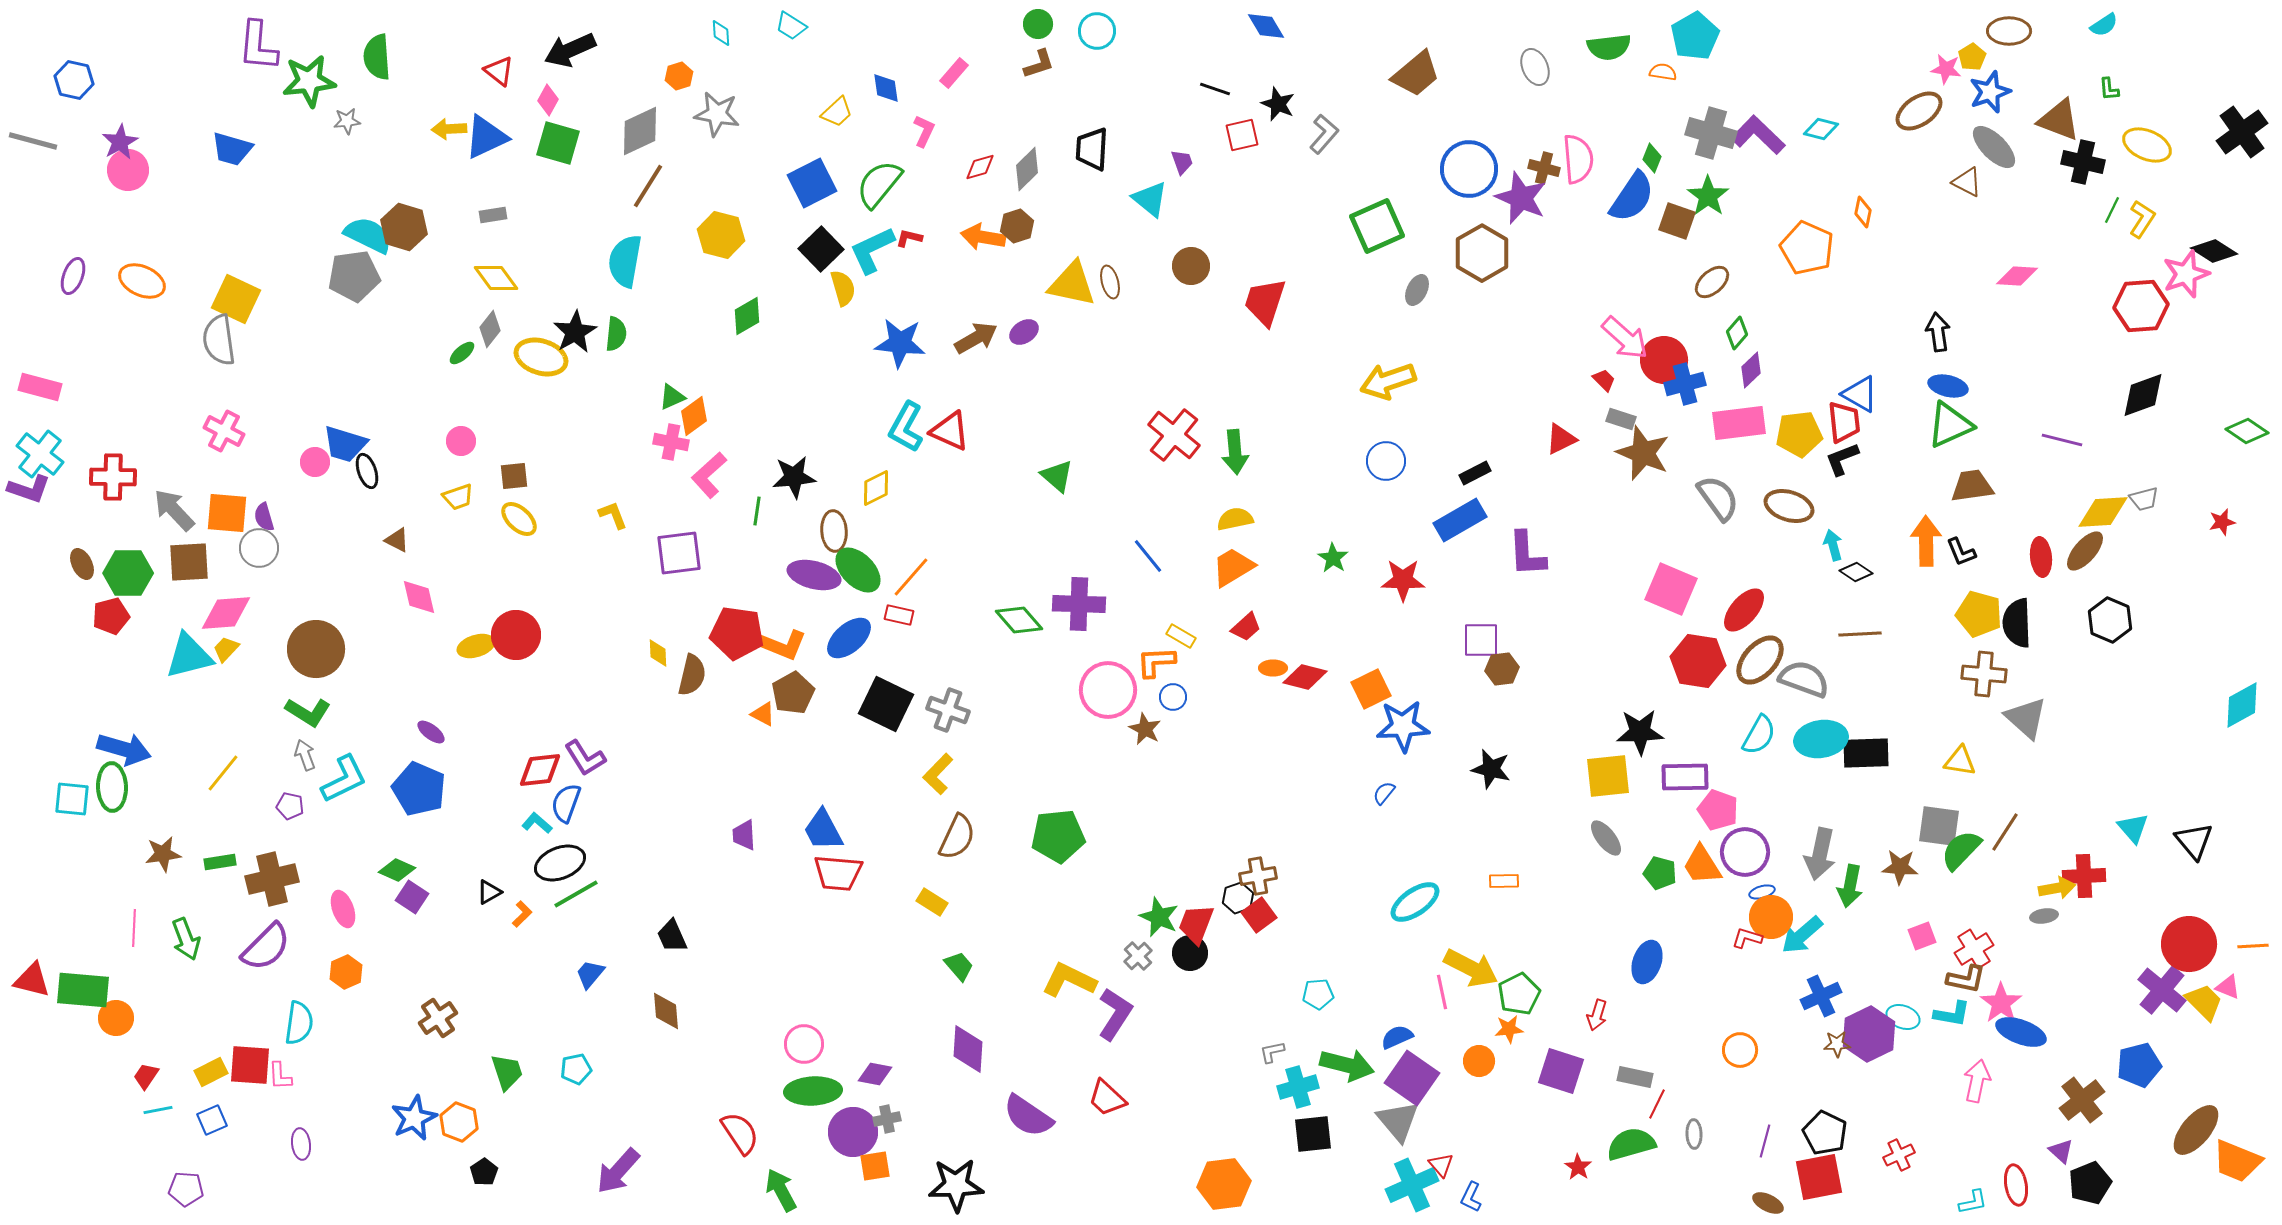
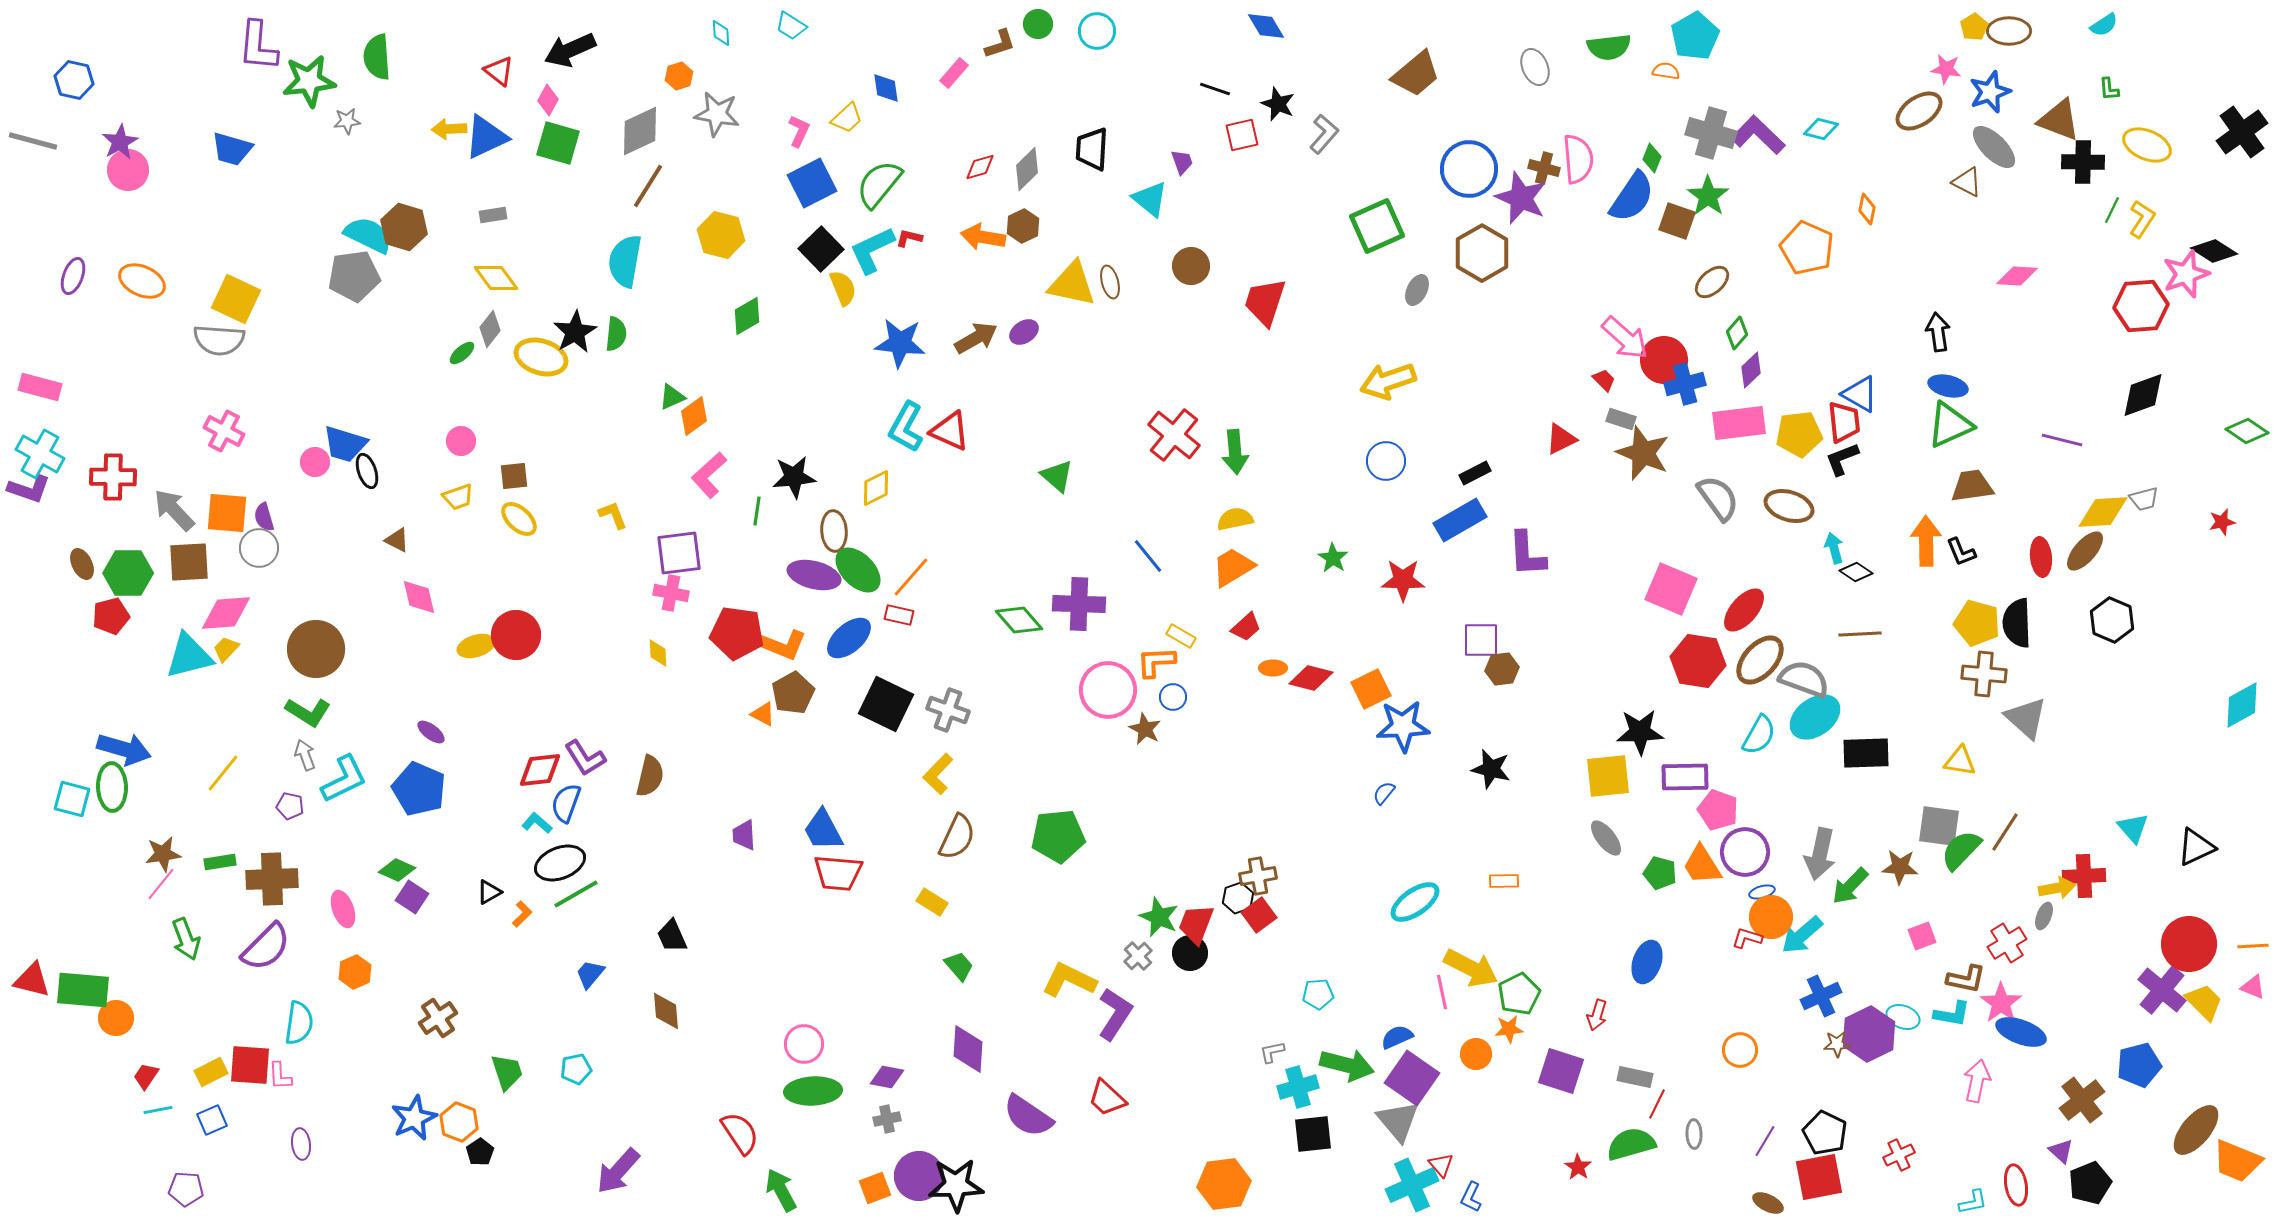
yellow pentagon at (1972, 57): moved 2 px right, 30 px up
brown L-shape at (1039, 64): moved 39 px left, 20 px up
orange semicircle at (1663, 72): moved 3 px right, 1 px up
yellow trapezoid at (837, 112): moved 10 px right, 6 px down
pink L-shape at (924, 131): moved 125 px left
black cross at (2083, 162): rotated 12 degrees counterclockwise
orange diamond at (1863, 212): moved 4 px right, 3 px up
brown hexagon at (1017, 226): moved 6 px right; rotated 8 degrees counterclockwise
yellow semicircle at (843, 288): rotated 6 degrees counterclockwise
gray semicircle at (219, 340): rotated 78 degrees counterclockwise
pink cross at (671, 442): moved 151 px down
cyan cross at (40, 454): rotated 9 degrees counterclockwise
cyan arrow at (1833, 545): moved 1 px right, 3 px down
yellow pentagon at (1979, 614): moved 2 px left, 9 px down
black hexagon at (2110, 620): moved 2 px right
brown semicircle at (692, 675): moved 42 px left, 101 px down
red diamond at (1305, 677): moved 6 px right, 1 px down
cyan ellipse at (1821, 739): moved 6 px left, 22 px up; rotated 27 degrees counterclockwise
cyan square at (72, 799): rotated 9 degrees clockwise
black triangle at (2194, 841): moved 2 px right, 6 px down; rotated 45 degrees clockwise
brown cross at (272, 879): rotated 12 degrees clockwise
green arrow at (1850, 886): rotated 33 degrees clockwise
gray ellipse at (2044, 916): rotated 60 degrees counterclockwise
pink line at (134, 928): moved 27 px right, 44 px up; rotated 36 degrees clockwise
red cross at (1974, 949): moved 33 px right, 6 px up
orange hexagon at (346, 972): moved 9 px right
pink triangle at (2228, 987): moved 25 px right
orange circle at (1479, 1061): moved 3 px left, 7 px up
purple diamond at (875, 1074): moved 12 px right, 3 px down
purple circle at (853, 1132): moved 66 px right, 44 px down
purple line at (1765, 1141): rotated 16 degrees clockwise
orange square at (875, 1166): moved 22 px down; rotated 12 degrees counterclockwise
black pentagon at (484, 1172): moved 4 px left, 20 px up
